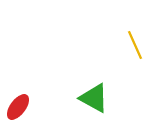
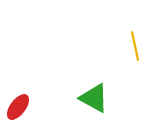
yellow line: moved 1 px down; rotated 12 degrees clockwise
